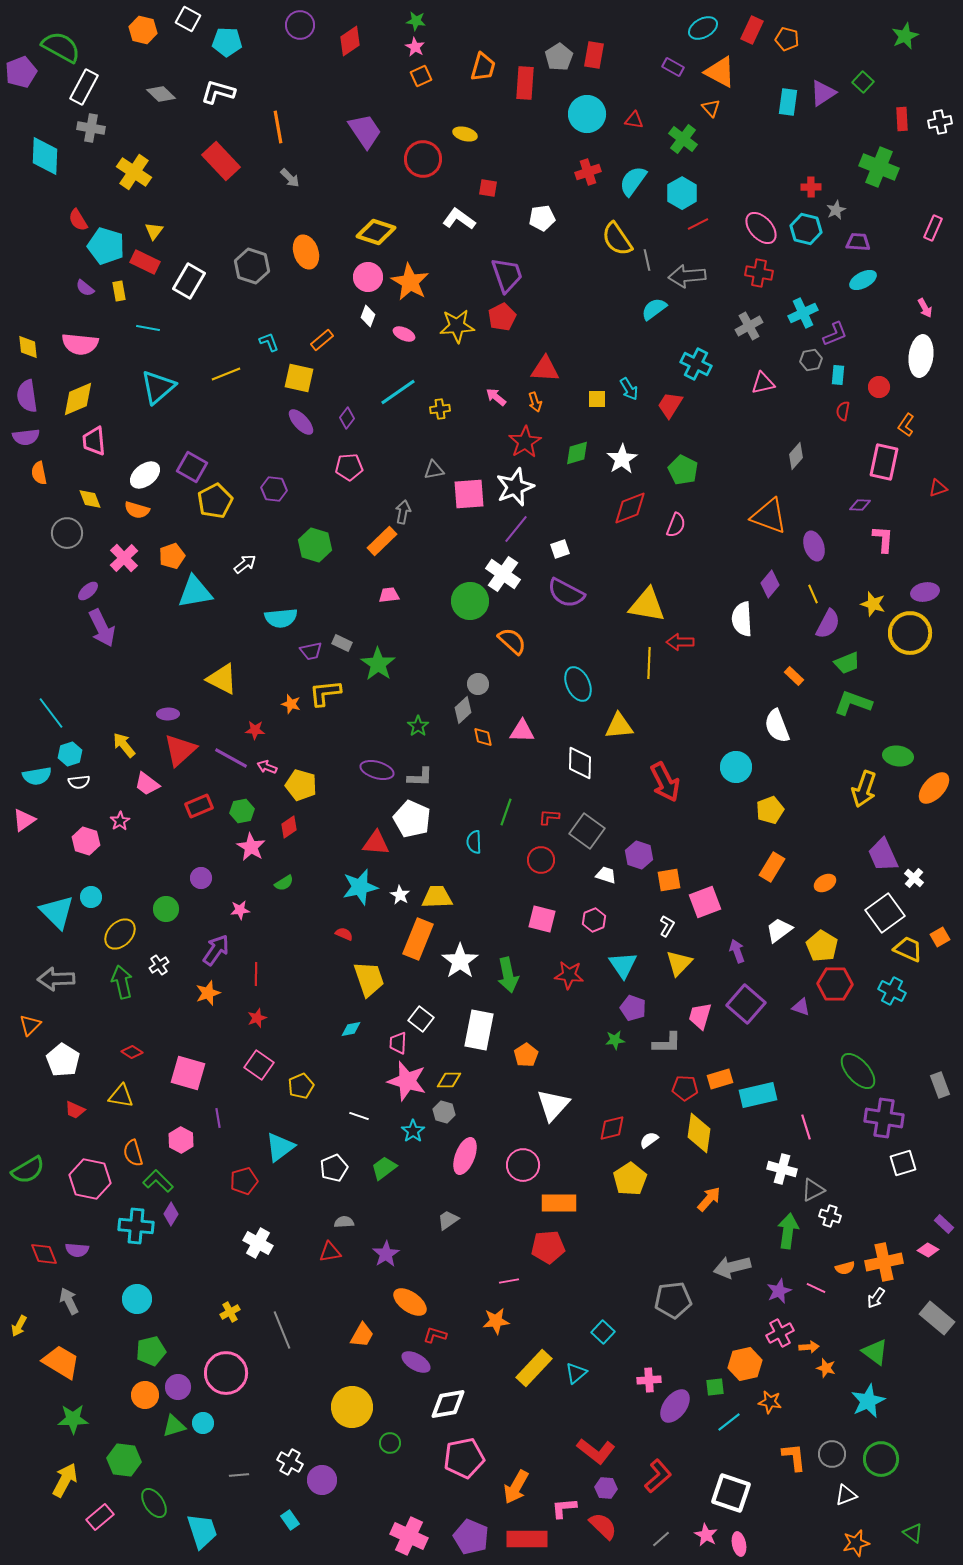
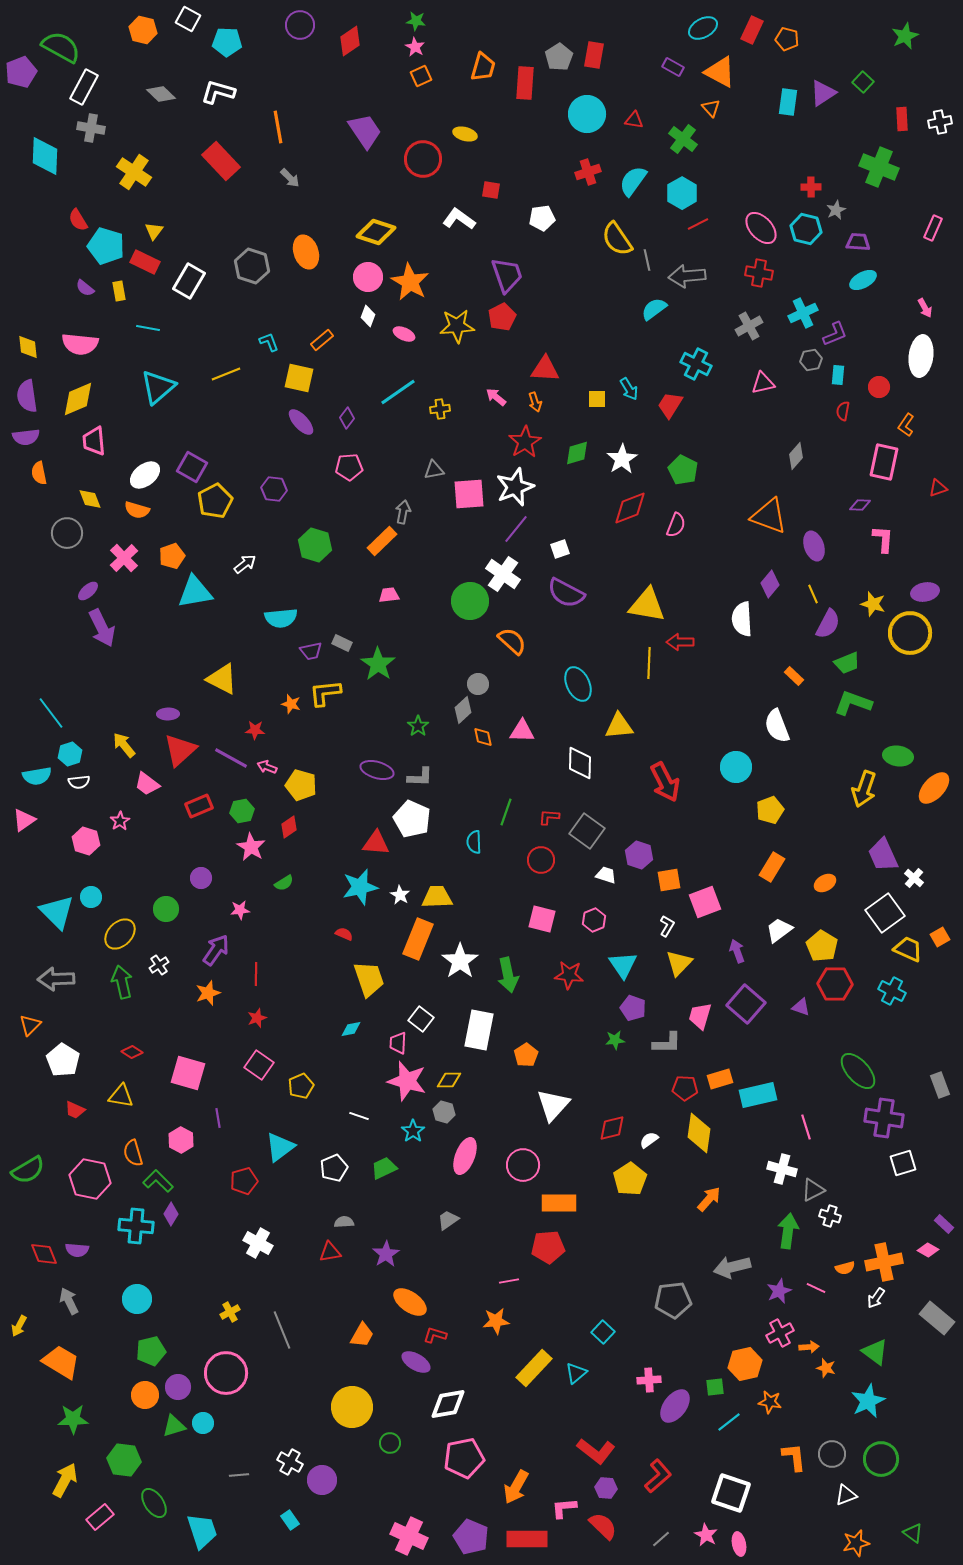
red square at (488, 188): moved 3 px right, 2 px down
green trapezoid at (384, 1168): rotated 12 degrees clockwise
